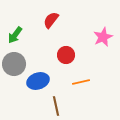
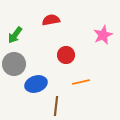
red semicircle: rotated 42 degrees clockwise
pink star: moved 2 px up
blue ellipse: moved 2 px left, 3 px down
brown line: rotated 18 degrees clockwise
